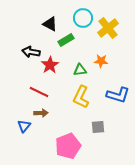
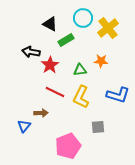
red line: moved 16 px right
